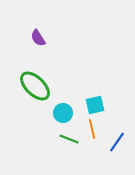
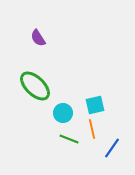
blue line: moved 5 px left, 6 px down
